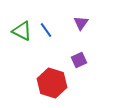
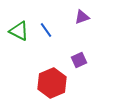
purple triangle: moved 1 px right, 6 px up; rotated 35 degrees clockwise
green triangle: moved 3 px left
red hexagon: rotated 20 degrees clockwise
